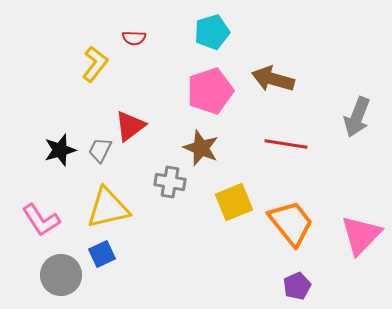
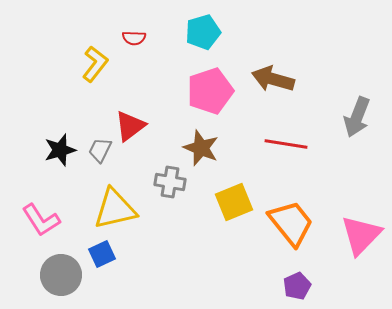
cyan pentagon: moved 9 px left
yellow triangle: moved 7 px right, 1 px down
